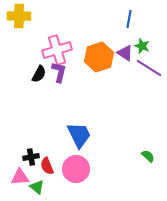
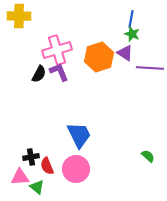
blue line: moved 2 px right
green star: moved 10 px left, 12 px up
purple line: moved 1 px right; rotated 28 degrees counterclockwise
purple L-shape: rotated 35 degrees counterclockwise
